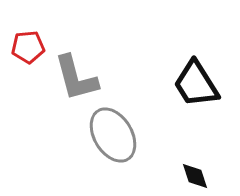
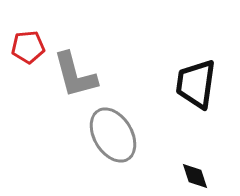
gray L-shape: moved 1 px left, 3 px up
black trapezoid: rotated 40 degrees clockwise
